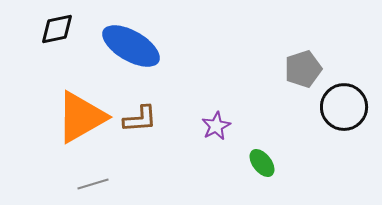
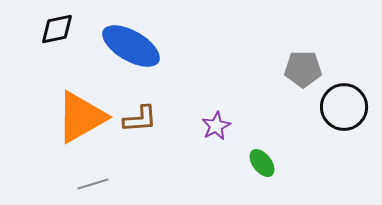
gray pentagon: rotated 18 degrees clockwise
